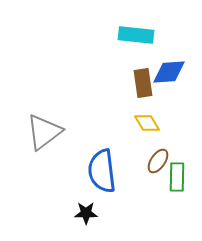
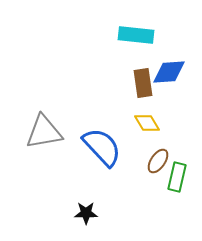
gray triangle: rotated 27 degrees clockwise
blue semicircle: moved 24 px up; rotated 144 degrees clockwise
green rectangle: rotated 12 degrees clockwise
